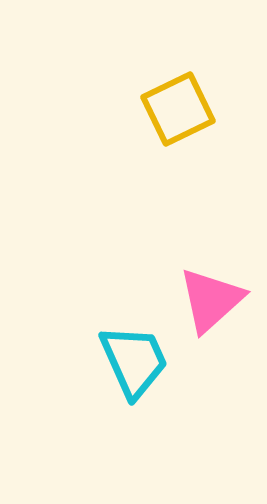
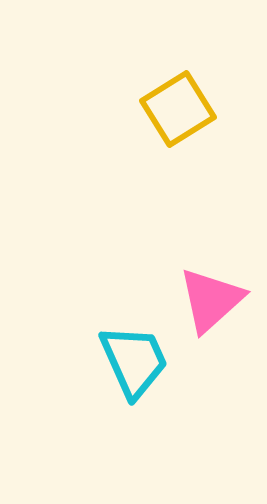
yellow square: rotated 6 degrees counterclockwise
